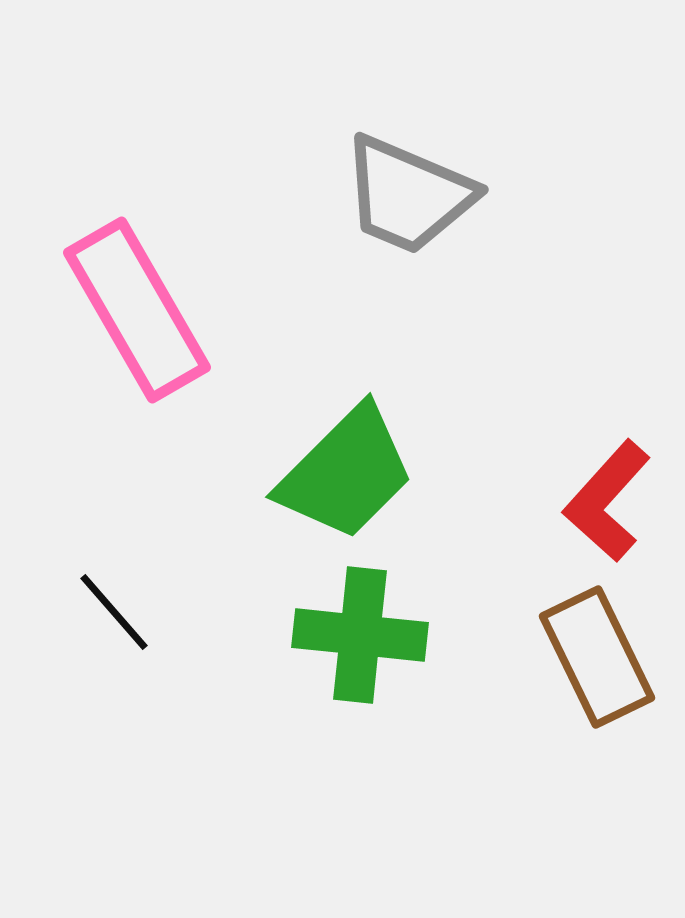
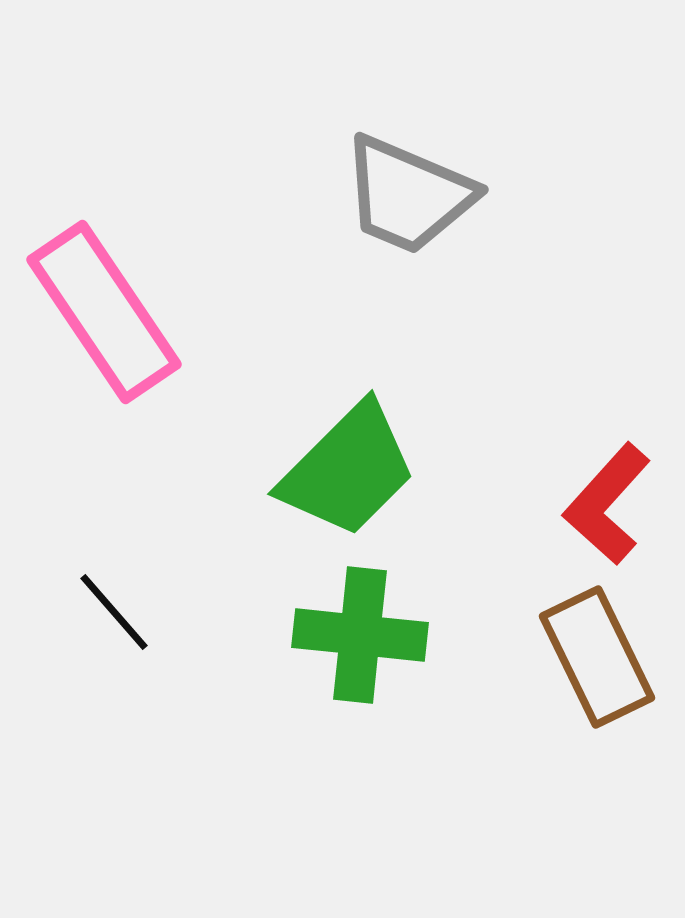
pink rectangle: moved 33 px left, 2 px down; rotated 4 degrees counterclockwise
green trapezoid: moved 2 px right, 3 px up
red L-shape: moved 3 px down
